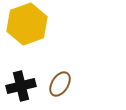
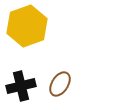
yellow hexagon: moved 2 px down
